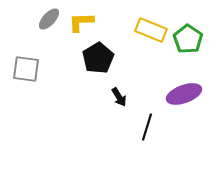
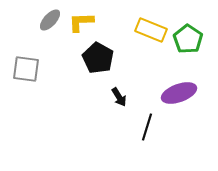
gray ellipse: moved 1 px right, 1 px down
black pentagon: rotated 12 degrees counterclockwise
purple ellipse: moved 5 px left, 1 px up
